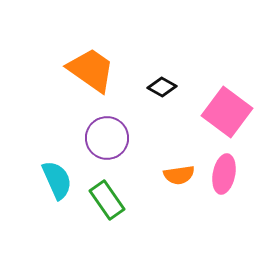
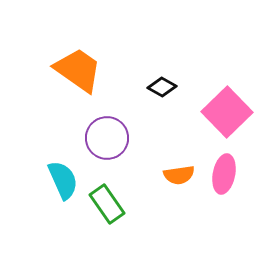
orange trapezoid: moved 13 px left
pink square: rotated 9 degrees clockwise
cyan semicircle: moved 6 px right
green rectangle: moved 4 px down
